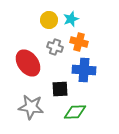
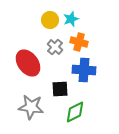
yellow circle: moved 1 px right
gray cross: rotated 21 degrees clockwise
green diamond: rotated 25 degrees counterclockwise
